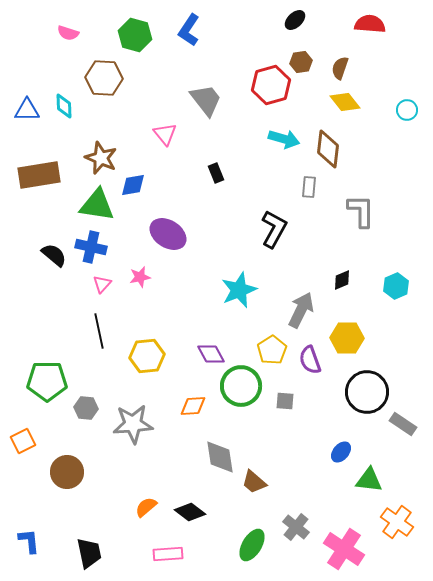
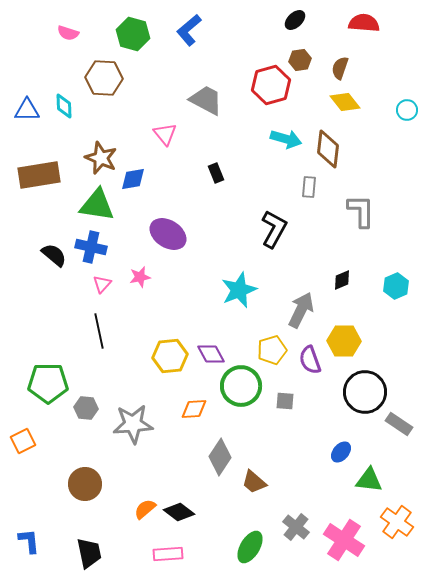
red semicircle at (370, 24): moved 6 px left, 1 px up
blue L-shape at (189, 30): rotated 16 degrees clockwise
green hexagon at (135, 35): moved 2 px left, 1 px up
brown hexagon at (301, 62): moved 1 px left, 2 px up
gray trapezoid at (206, 100): rotated 24 degrees counterclockwise
cyan arrow at (284, 139): moved 2 px right
blue diamond at (133, 185): moved 6 px up
yellow hexagon at (347, 338): moved 3 px left, 3 px down
yellow pentagon at (272, 350): rotated 16 degrees clockwise
yellow hexagon at (147, 356): moved 23 px right
green pentagon at (47, 381): moved 1 px right, 2 px down
black circle at (367, 392): moved 2 px left
orange diamond at (193, 406): moved 1 px right, 3 px down
gray rectangle at (403, 424): moved 4 px left
gray diamond at (220, 457): rotated 42 degrees clockwise
brown circle at (67, 472): moved 18 px right, 12 px down
orange semicircle at (146, 507): moved 1 px left, 2 px down
black diamond at (190, 512): moved 11 px left
green ellipse at (252, 545): moved 2 px left, 2 px down
pink cross at (344, 549): moved 9 px up
